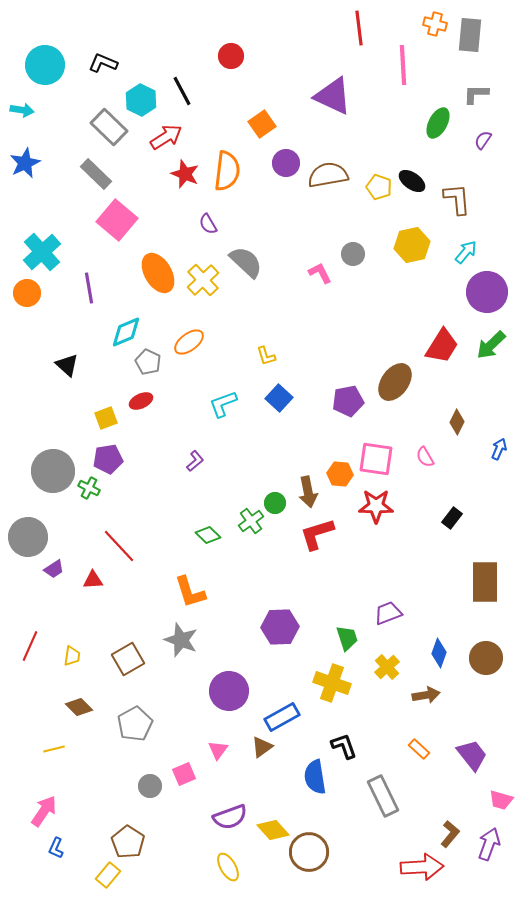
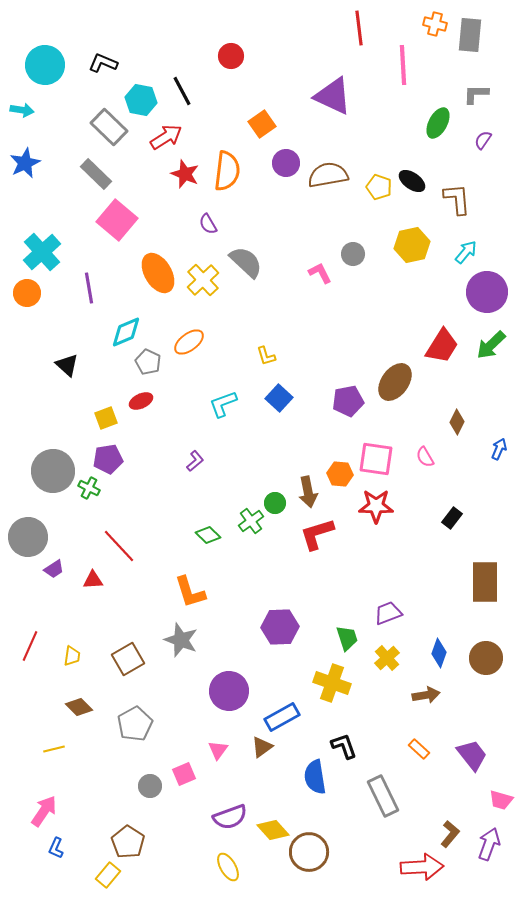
cyan hexagon at (141, 100): rotated 16 degrees counterclockwise
yellow cross at (387, 667): moved 9 px up
